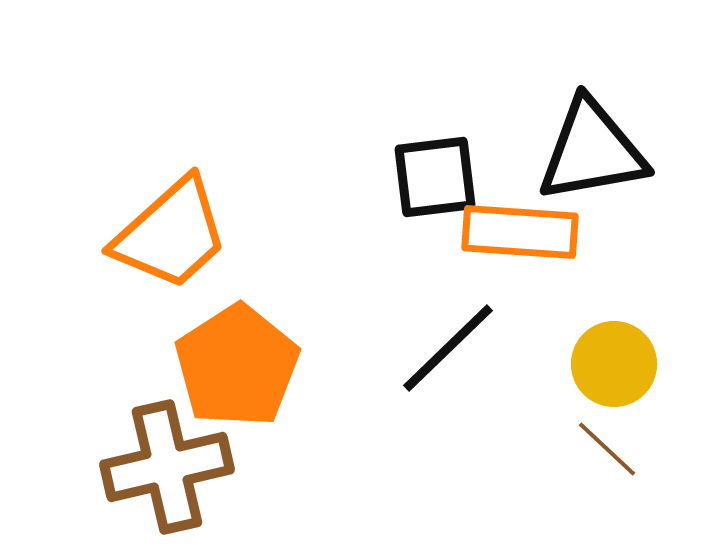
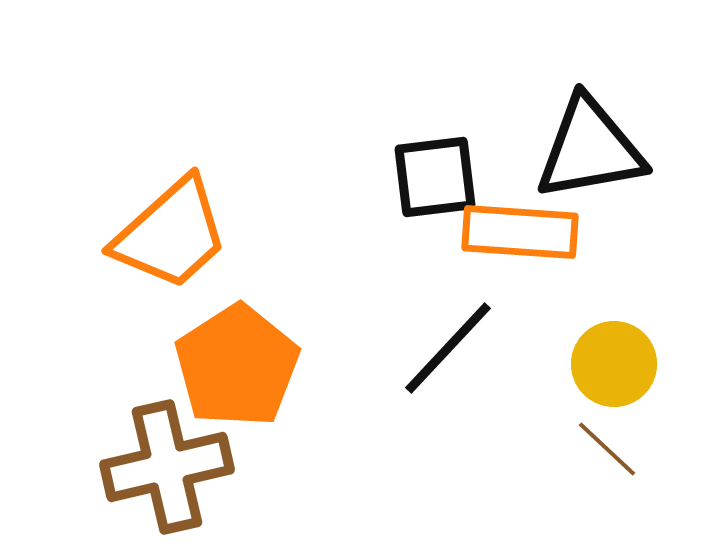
black triangle: moved 2 px left, 2 px up
black line: rotated 3 degrees counterclockwise
